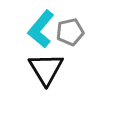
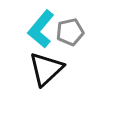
black triangle: rotated 18 degrees clockwise
